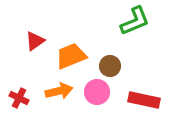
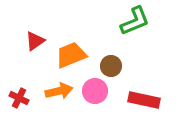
orange trapezoid: moved 1 px up
brown circle: moved 1 px right
pink circle: moved 2 px left, 1 px up
